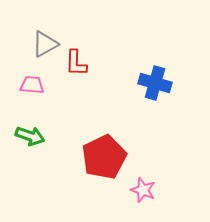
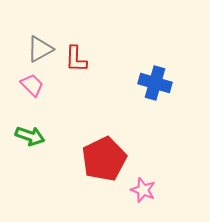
gray triangle: moved 5 px left, 5 px down
red L-shape: moved 4 px up
pink trapezoid: rotated 40 degrees clockwise
red pentagon: moved 2 px down
